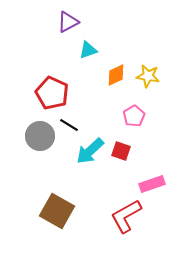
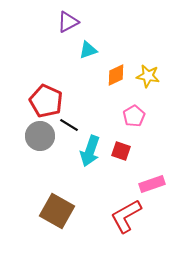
red pentagon: moved 6 px left, 8 px down
cyan arrow: rotated 28 degrees counterclockwise
